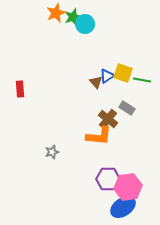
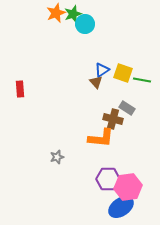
green star: moved 3 px up
blue triangle: moved 5 px left, 6 px up
brown cross: moved 5 px right; rotated 24 degrees counterclockwise
orange L-shape: moved 2 px right, 2 px down
gray star: moved 5 px right, 5 px down
blue ellipse: moved 2 px left
